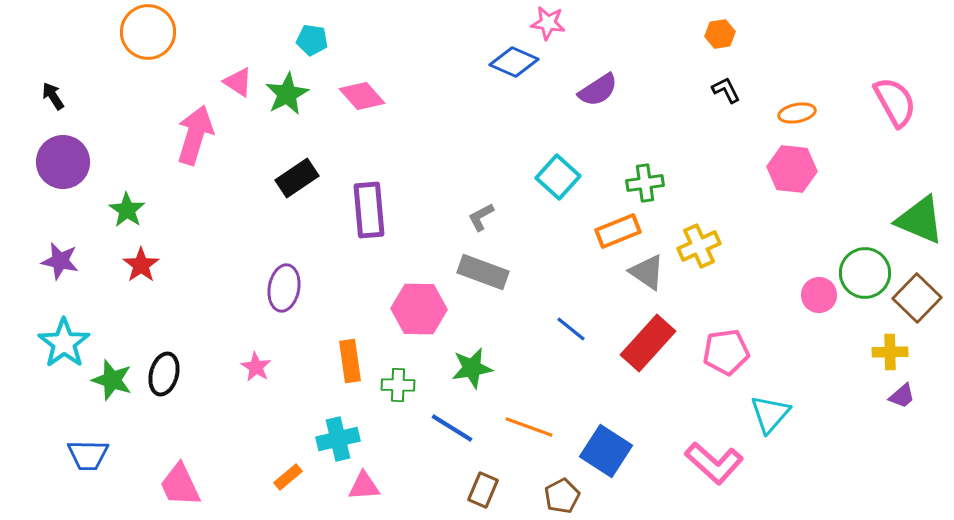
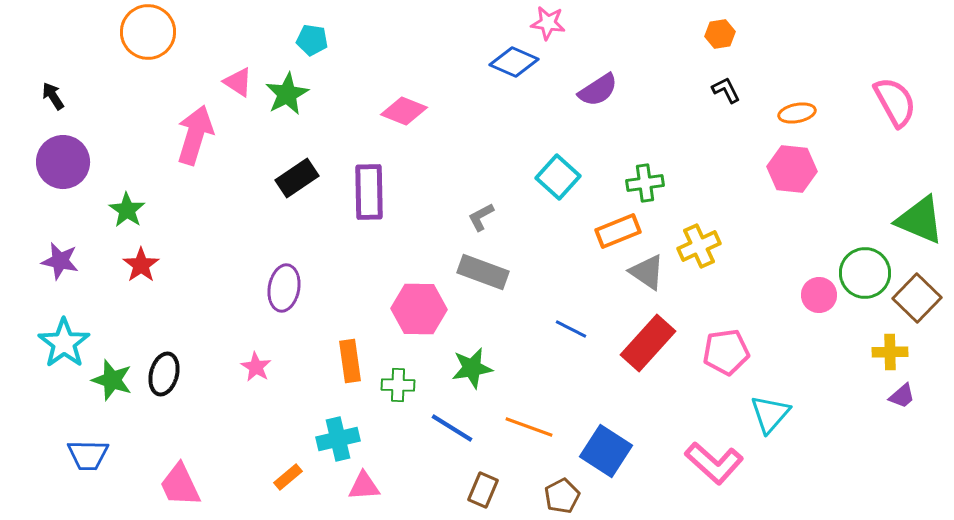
pink diamond at (362, 96): moved 42 px right, 15 px down; rotated 27 degrees counterclockwise
purple rectangle at (369, 210): moved 18 px up; rotated 4 degrees clockwise
blue line at (571, 329): rotated 12 degrees counterclockwise
